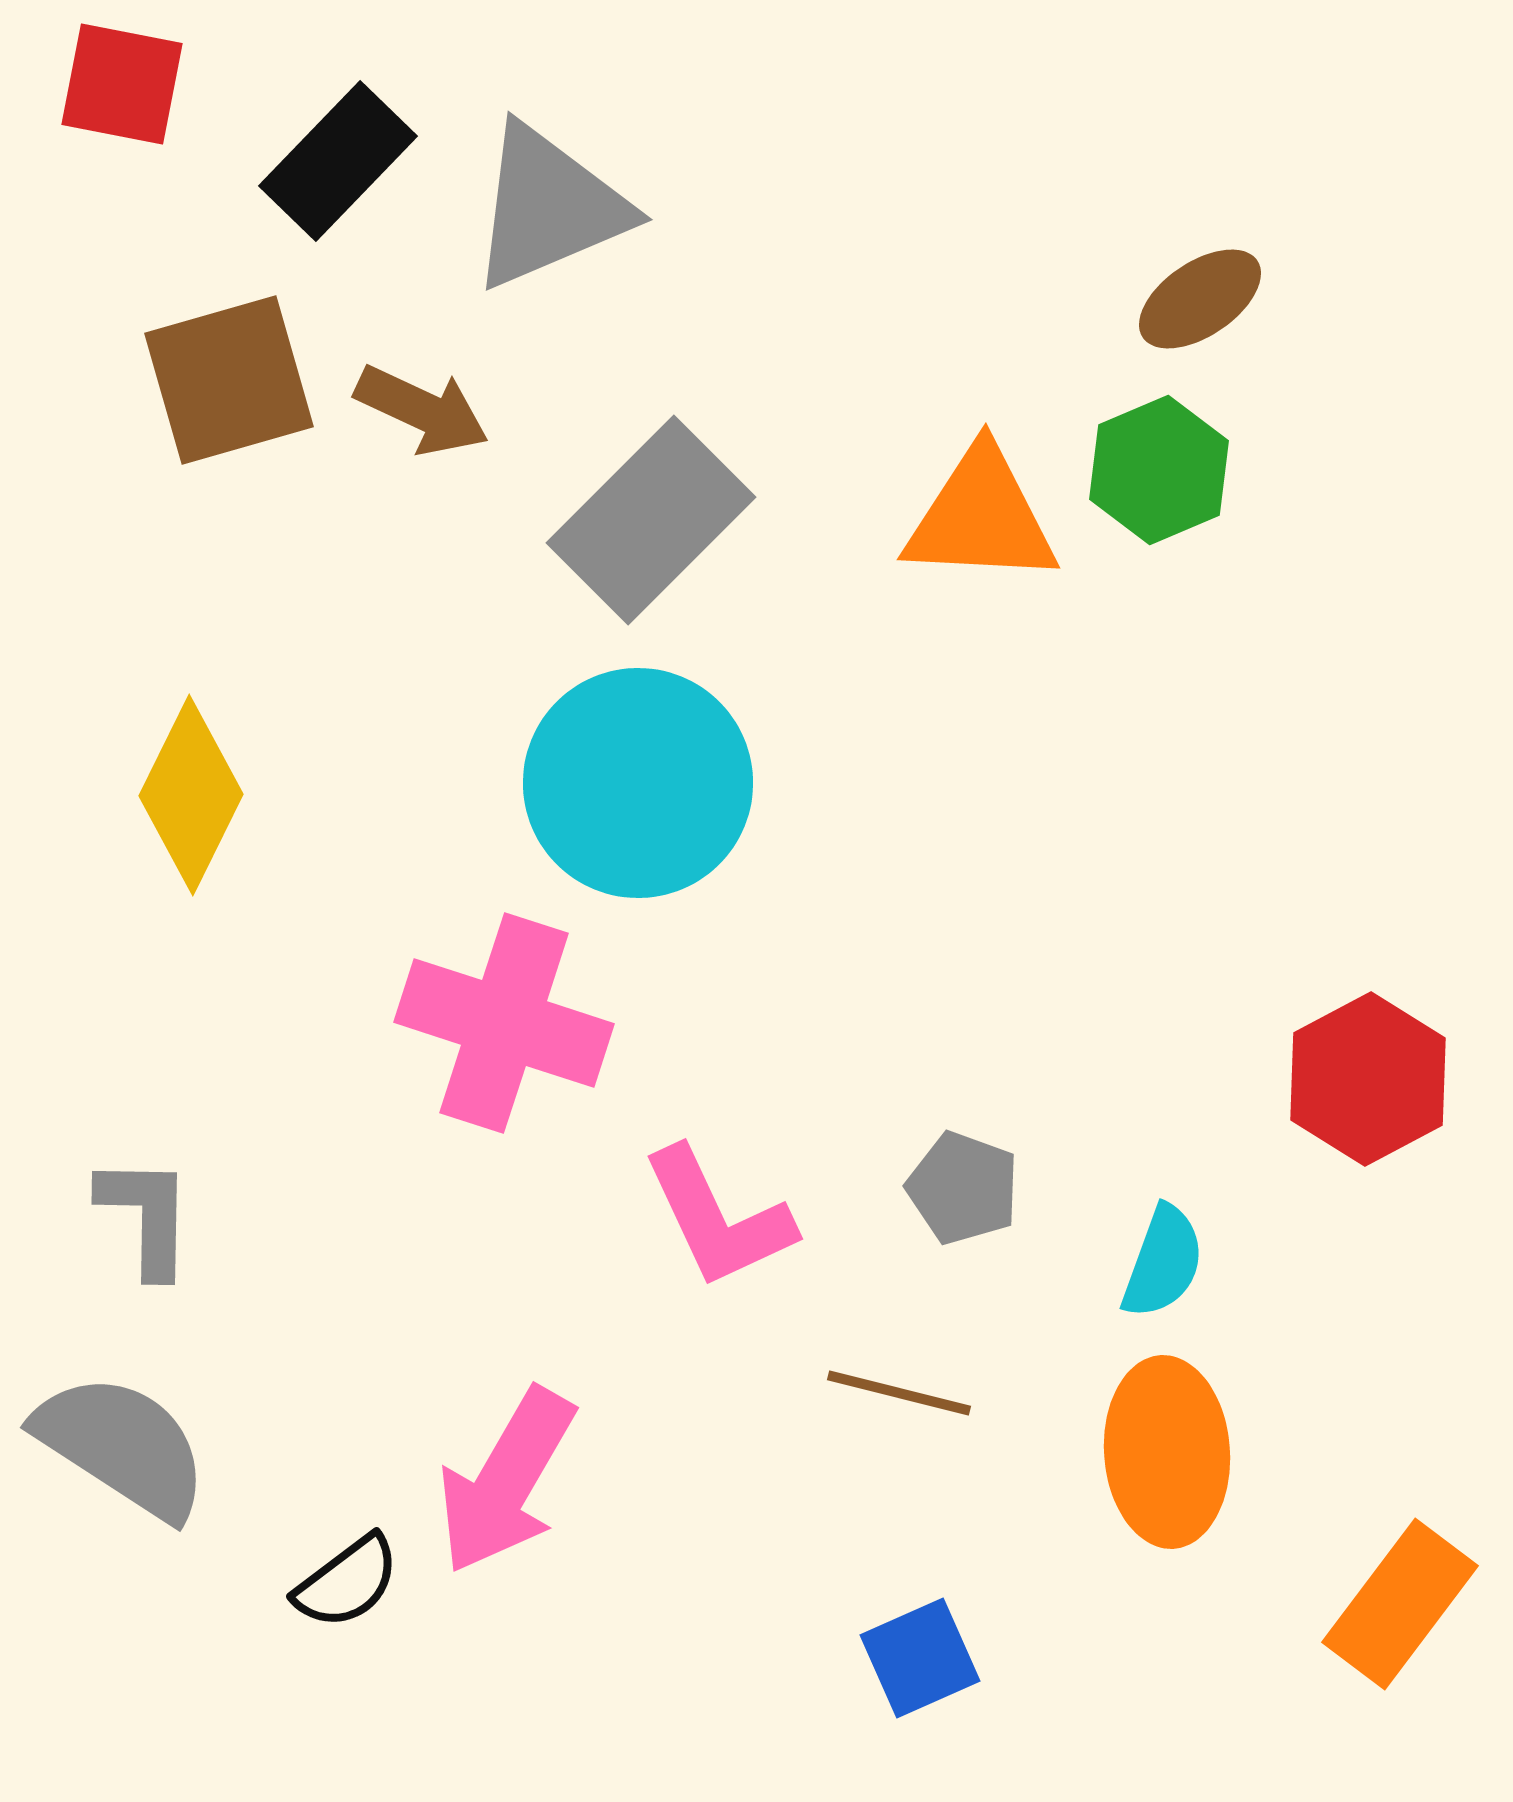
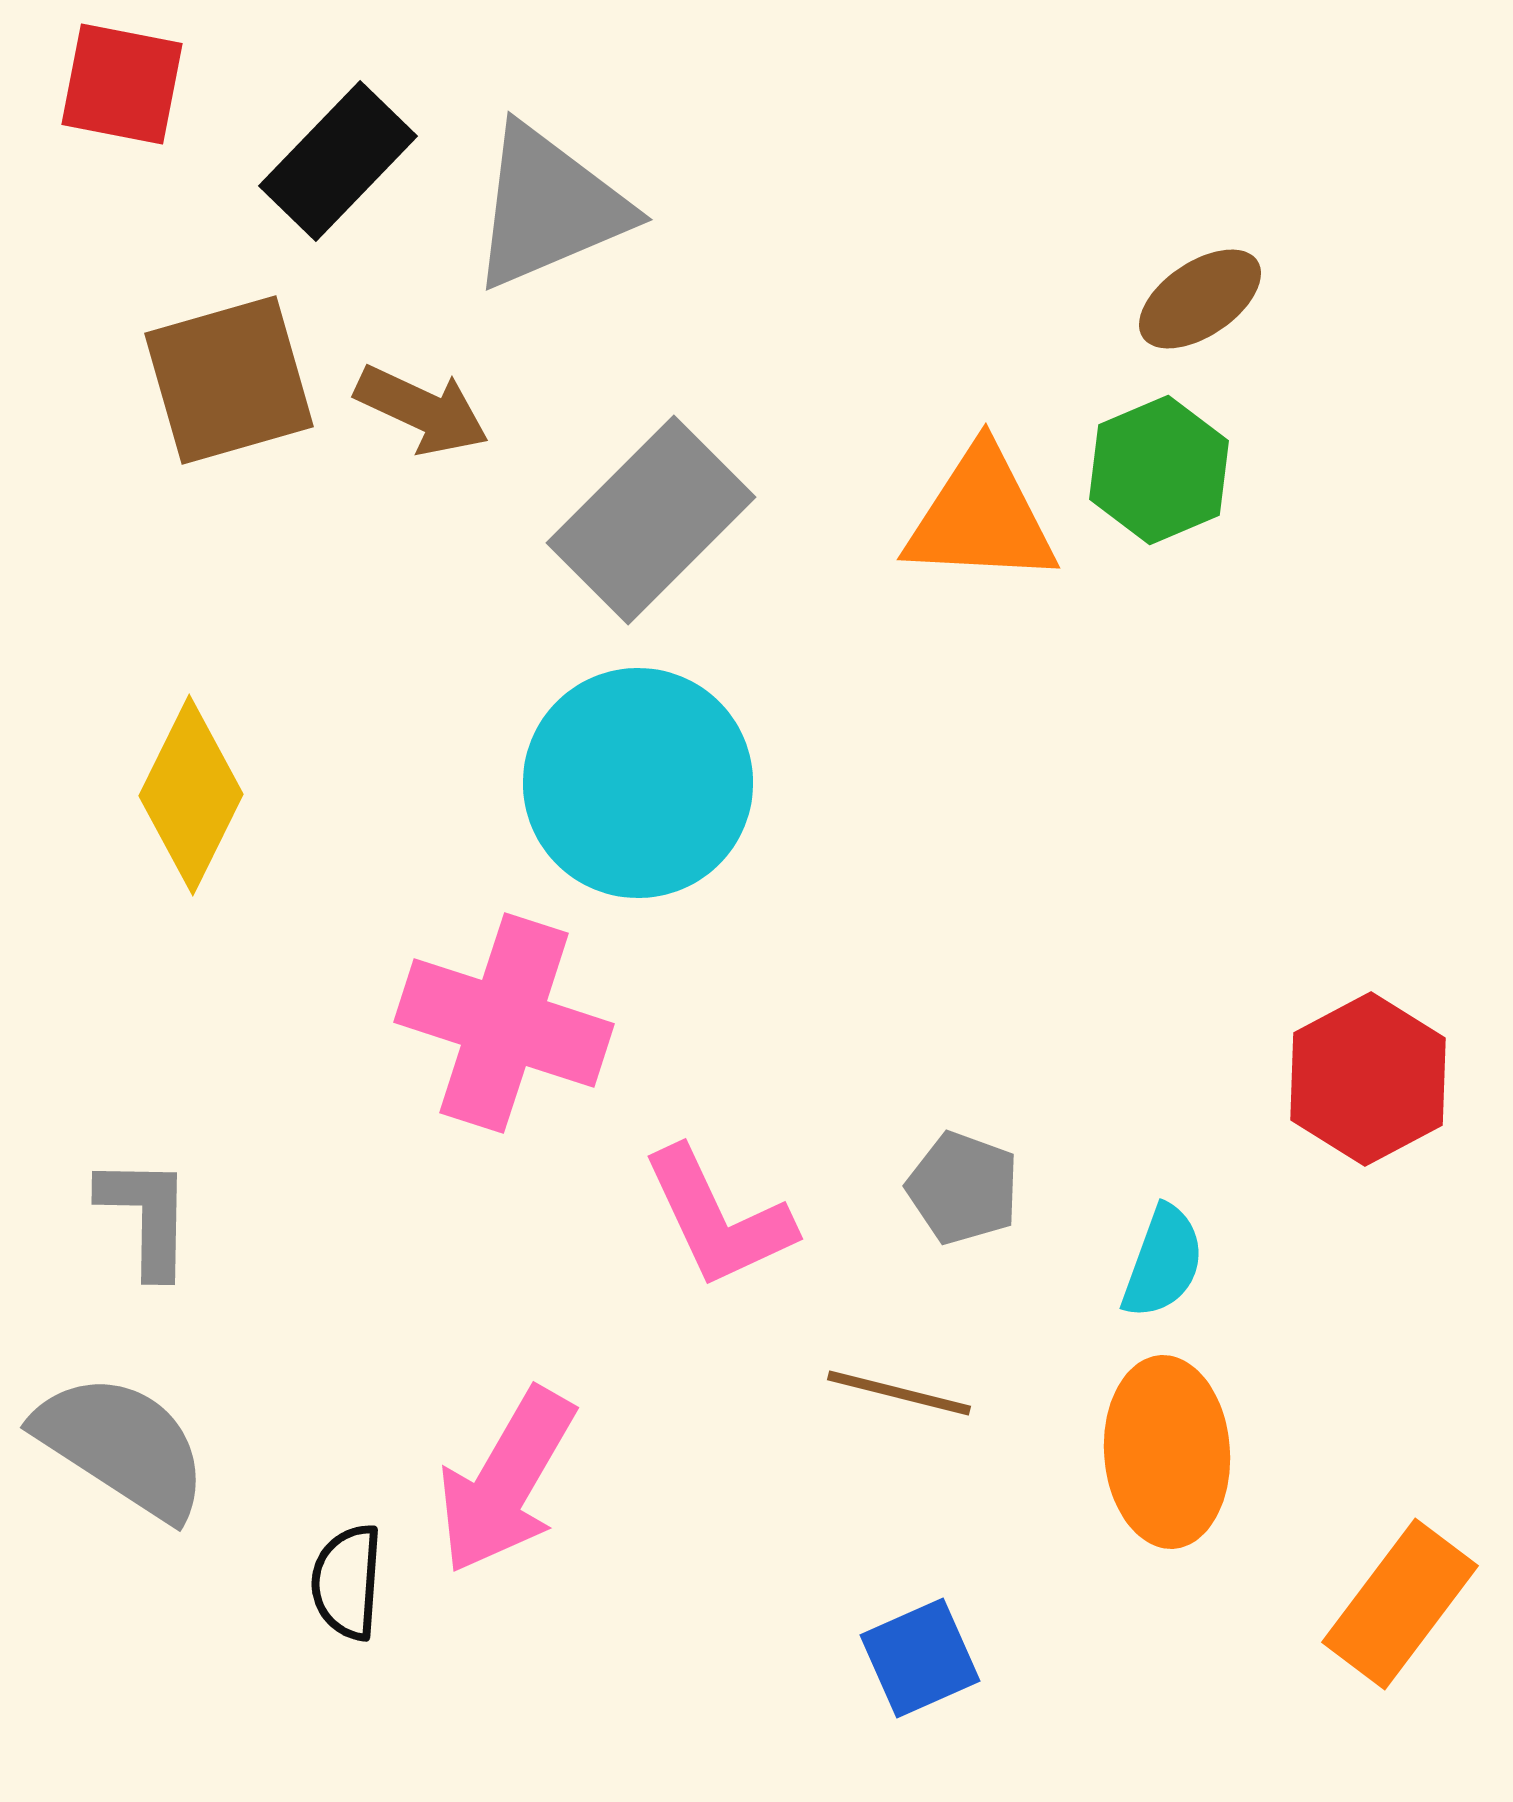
black semicircle: rotated 131 degrees clockwise
